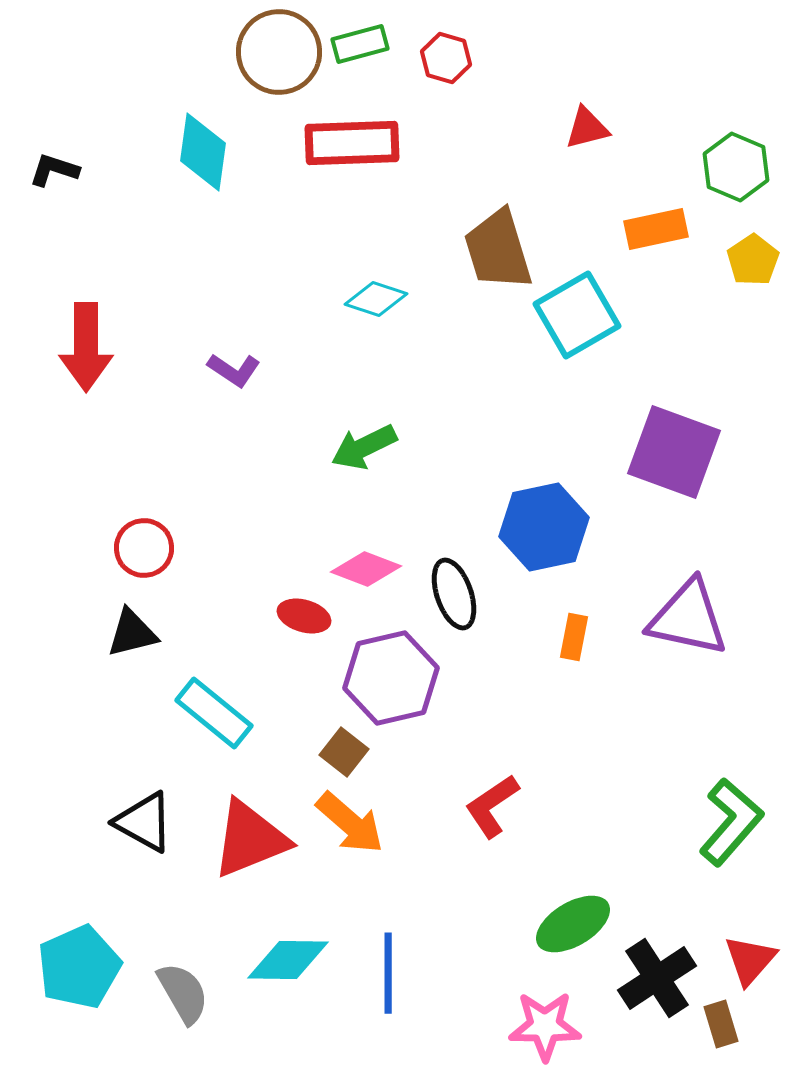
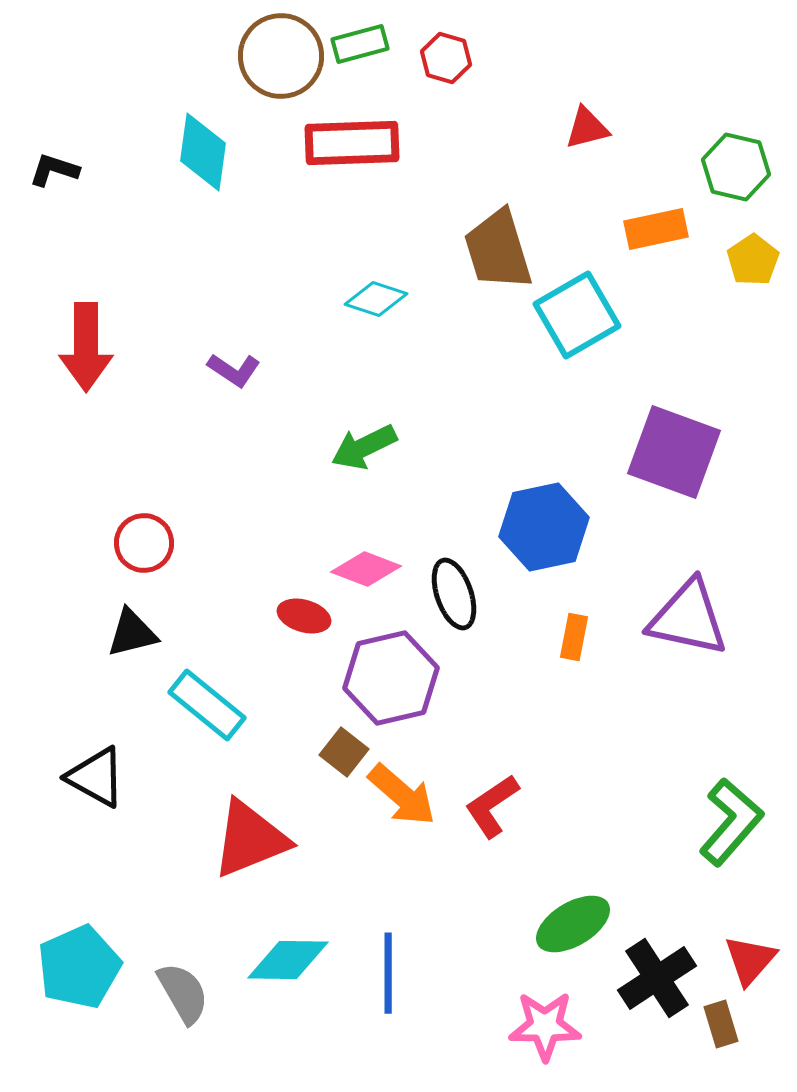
brown circle at (279, 52): moved 2 px right, 4 px down
green hexagon at (736, 167): rotated 10 degrees counterclockwise
red circle at (144, 548): moved 5 px up
cyan rectangle at (214, 713): moved 7 px left, 8 px up
black triangle at (144, 822): moved 48 px left, 45 px up
orange arrow at (350, 823): moved 52 px right, 28 px up
